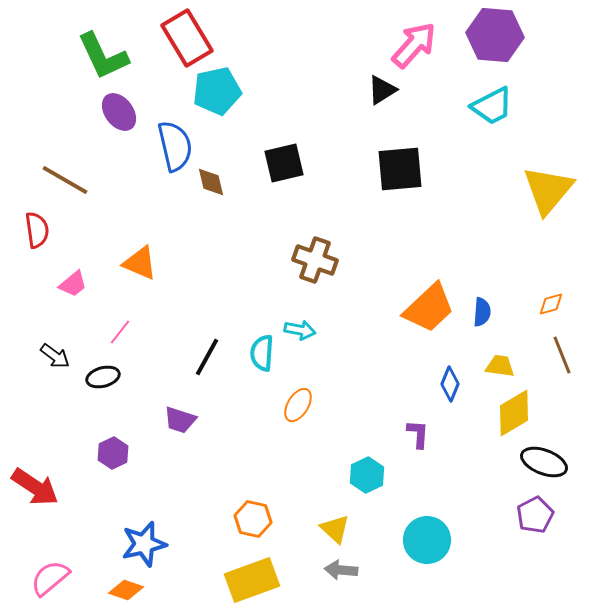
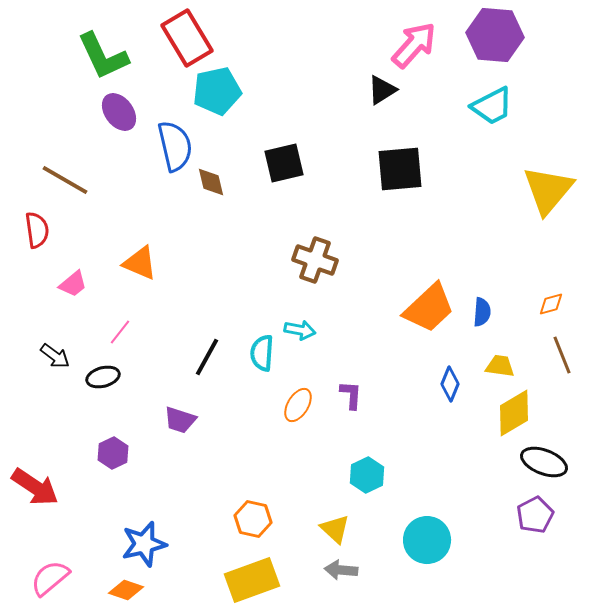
purple L-shape at (418, 434): moved 67 px left, 39 px up
